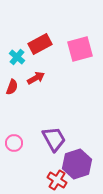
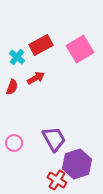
red rectangle: moved 1 px right, 1 px down
pink square: rotated 16 degrees counterclockwise
